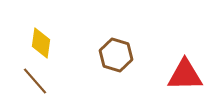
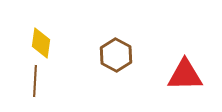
brown hexagon: rotated 12 degrees clockwise
brown line: rotated 44 degrees clockwise
